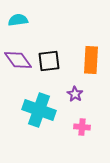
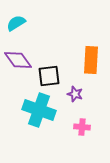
cyan semicircle: moved 2 px left, 3 px down; rotated 24 degrees counterclockwise
black square: moved 15 px down
purple star: rotated 14 degrees counterclockwise
